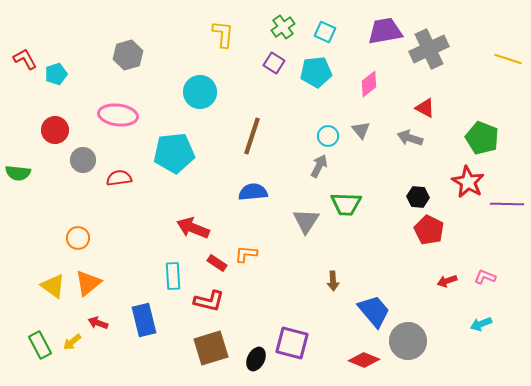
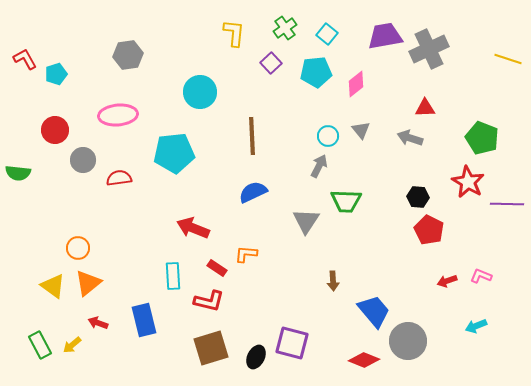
green cross at (283, 27): moved 2 px right, 1 px down
purple trapezoid at (385, 31): moved 5 px down
cyan square at (325, 32): moved 2 px right, 2 px down; rotated 15 degrees clockwise
yellow L-shape at (223, 34): moved 11 px right, 1 px up
gray hexagon at (128, 55): rotated 8 degrees clockwise
purple square at (274, 63): moved 3 px left; rotated 15 degrees clockwise
pink diamond at (369, 84): moved 13 px left
red triangle at (425, 108): rotated 30 degrees counterclockwise
pink ellipse at (118, 115): rotated 12 degrees counterclockwise
brown line at (252, 136): rotated 21 degrees counterclockwise
blue semicircle at (253, 192): rotated 20 degrees counterclockwise
green trapezoid at (346, 204): moved 3 px up
orange circle at (78, 238): moved 10 px down
red rectangle at (217, 263): moved 5 px down
pink L-shape at (485, 277): moved 4 px left, 1 px up
cyan arrow at (481, 324): moved 5 px left, 2 px down
yellow arrow at (72, 342): moved 3 px down
black ellipse at (256, 359): moved 2 px up
